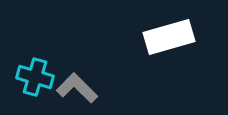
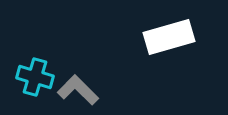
gray L-shape: moved 1 px right, 2 px down
